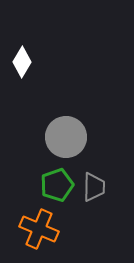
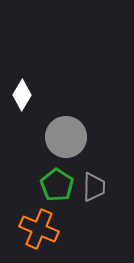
white diamond: moved 33 px down
green pentagon: rotated 20 degrees counterclockwise
